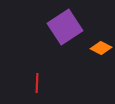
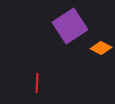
purple square: moved 5 px right, 1 px up
